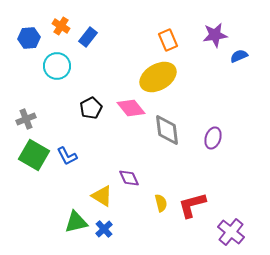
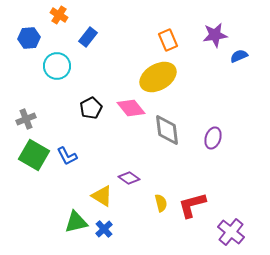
orange cross: moved 2 px left, 11 px up
purple diamond: rotated 30 degrees counterclockwise
